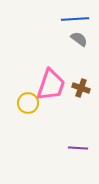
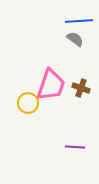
blue line: moved 4 px right, 2 px down
gray semicircle: moved 4 px left
purple line: moved 3 px left, 1 px up
